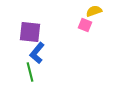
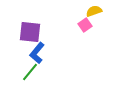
pink square: rotated 32 degrees clockwise
green line: rotated 54 degrees clockwise
